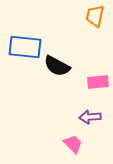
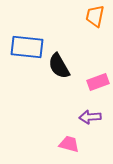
blue rectangle: moved 2 px right
black semicircle: moved 2 px right; rotated 32 degrees clockwise
pink rectangle: rotated 15 degrees counterclockwise
pink trapezoid: moved 4 px left; rotated 30 degrees counterclockwise
